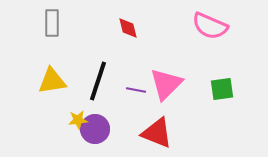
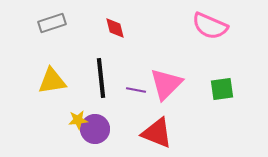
gray rectangle: rotated 72 degrees clockwise
red diamond: moved 13 px left
black line: moved 3 px right, 3 px up; rotated 24 degrees counterclockwise
